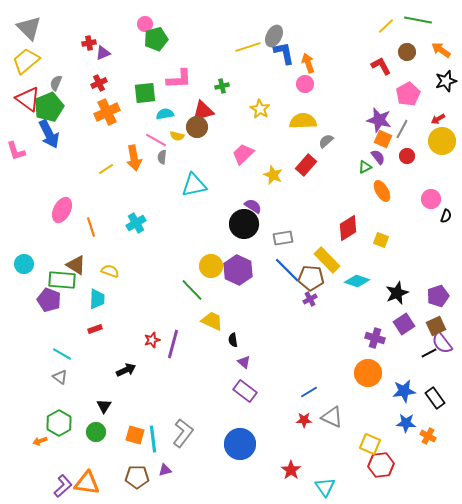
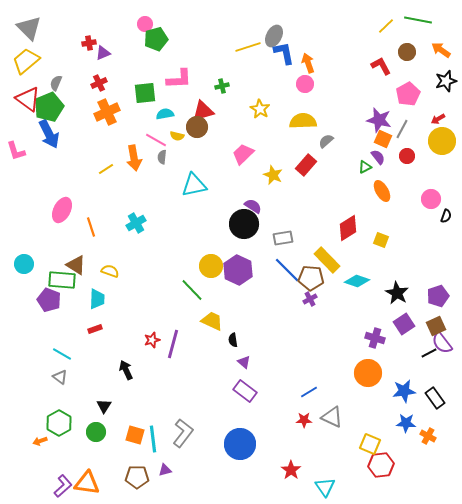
black star at (397, 293): rotated 20 degrees counterclockwise
black arrow at (126, 370): rotated 90 degrees counterclockwise
